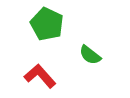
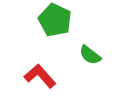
green pentagon: moved 8 px right, 4 px up
